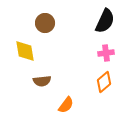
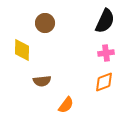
yellow diamond: moved 3 px left, 1 px up; rotated 10 degrees clockwise
orange diamond: rotated 20 degrees clockwise
